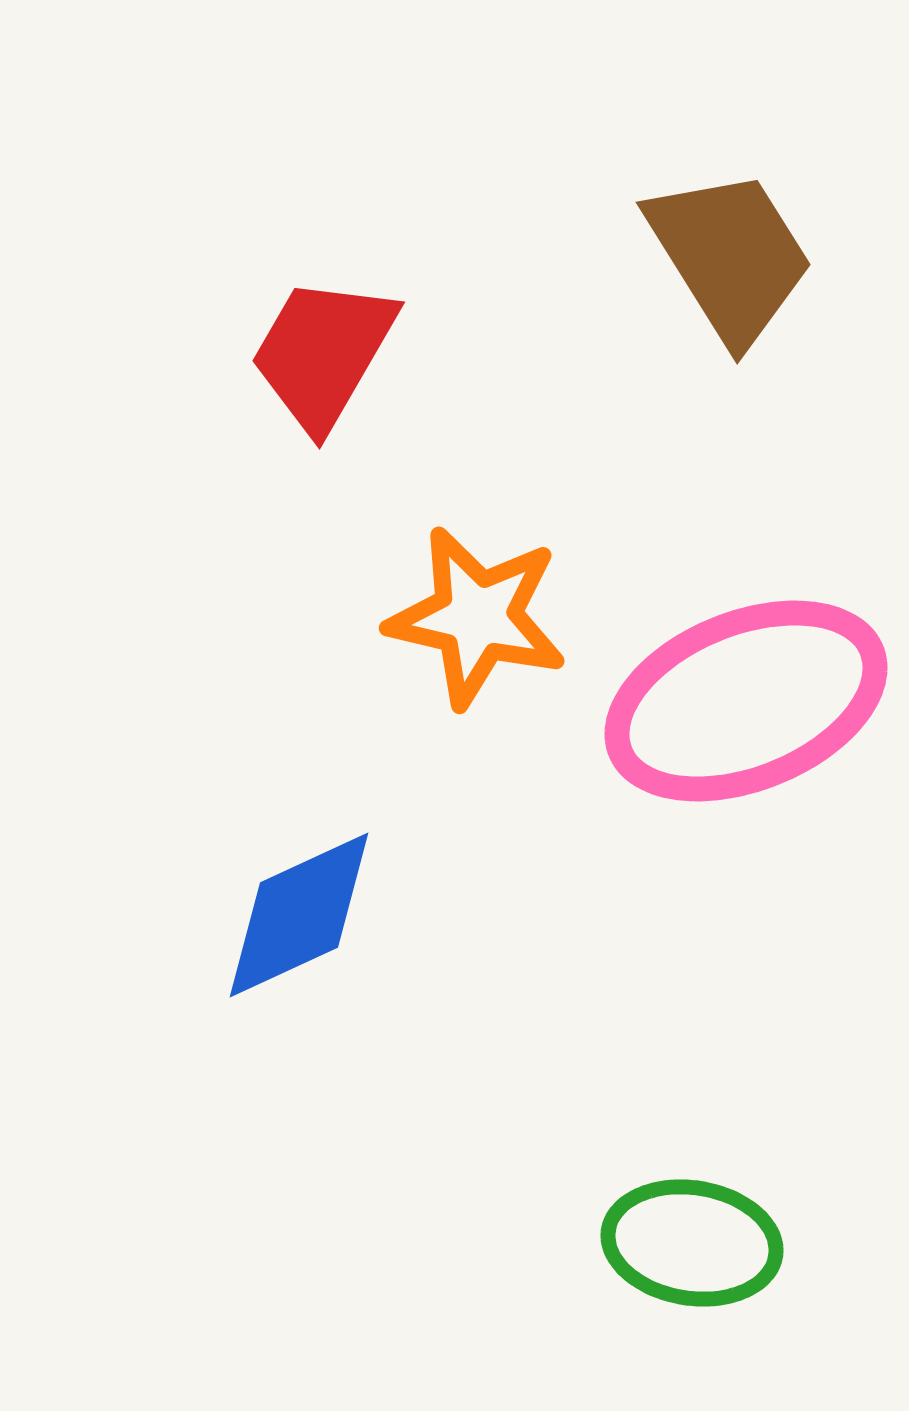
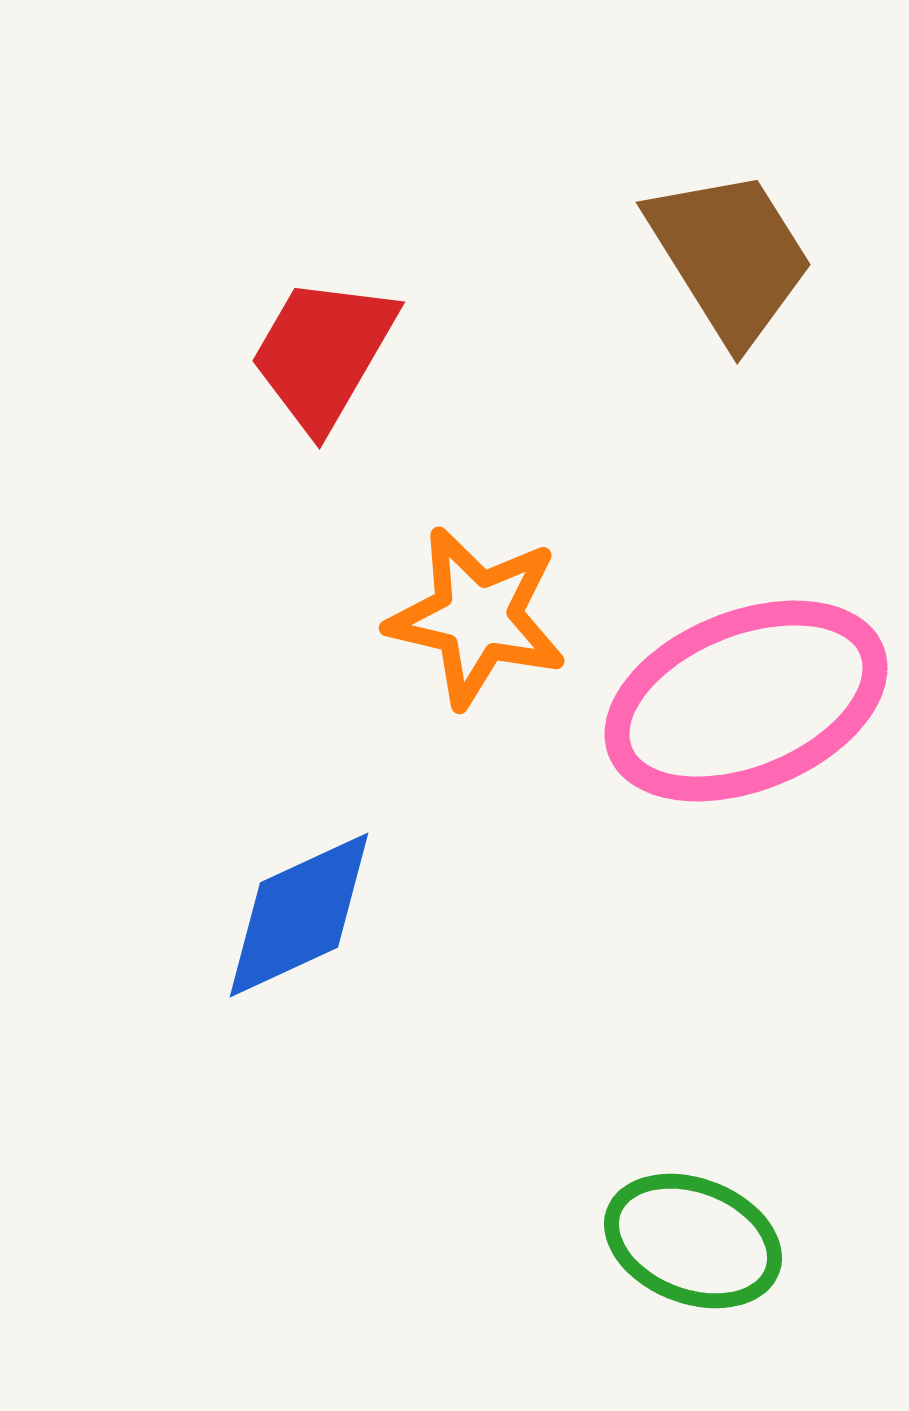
green ellipse: moved 1 px right, 2 px up; rotated 12 degrees clockwise
